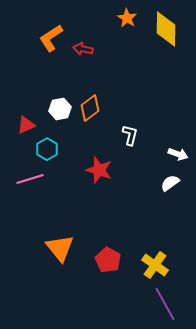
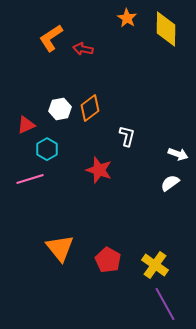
white L-shape: moved 3 px left, 1 px down
